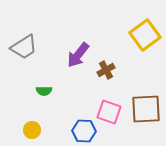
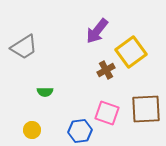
yellow square: moved 14 px left, 17 px down
purple arrow: moved 19 px right, 24 px up
green semicircle: moved 1 px right, 1 px down
pink square: moved 2 px left, 1 px down
blue hexagon: moved 4 px left; rotated 10 degrees counterclockwise
